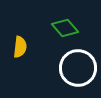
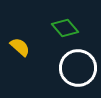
yellow semicircle: rotated 55 degrees counterclockwise
